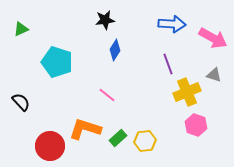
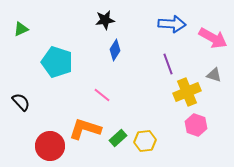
pink line: moved 5 px left
